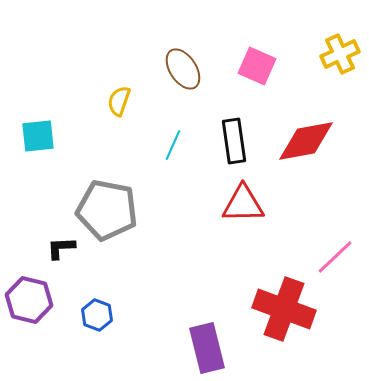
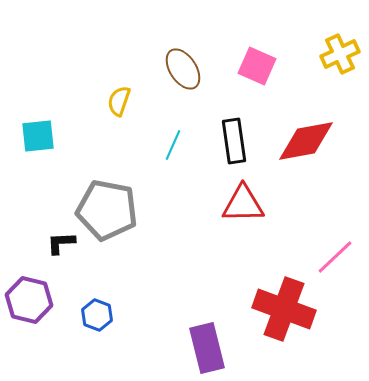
black L-shape: moved 5 px up
